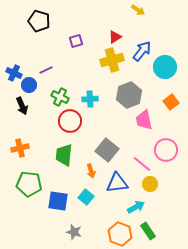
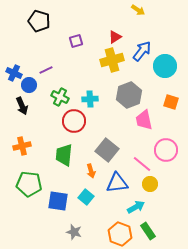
cyan circle: moved 1 px up
orange square: rotated 35 degrees counterclockwise
red circle: moved 4 px right
orange cross: moved 2 px right, 2 px up
